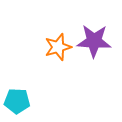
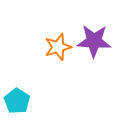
cyan pentagon: rotated 30 degrees clockwise
